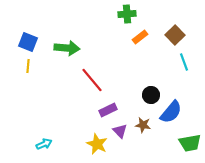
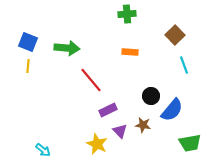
orange rectangle: moved 10 px left, 15 px down; rotated 42 degrees clockwise
cyan line: moved 3 px down
red line: moved 1 px left
black circle: moved 1 px down
blue semicircle: moved 1 px right, 2 px up
cyan arrow: moved 1 px left, 6 px down; rotated 63 degrees clockwise
